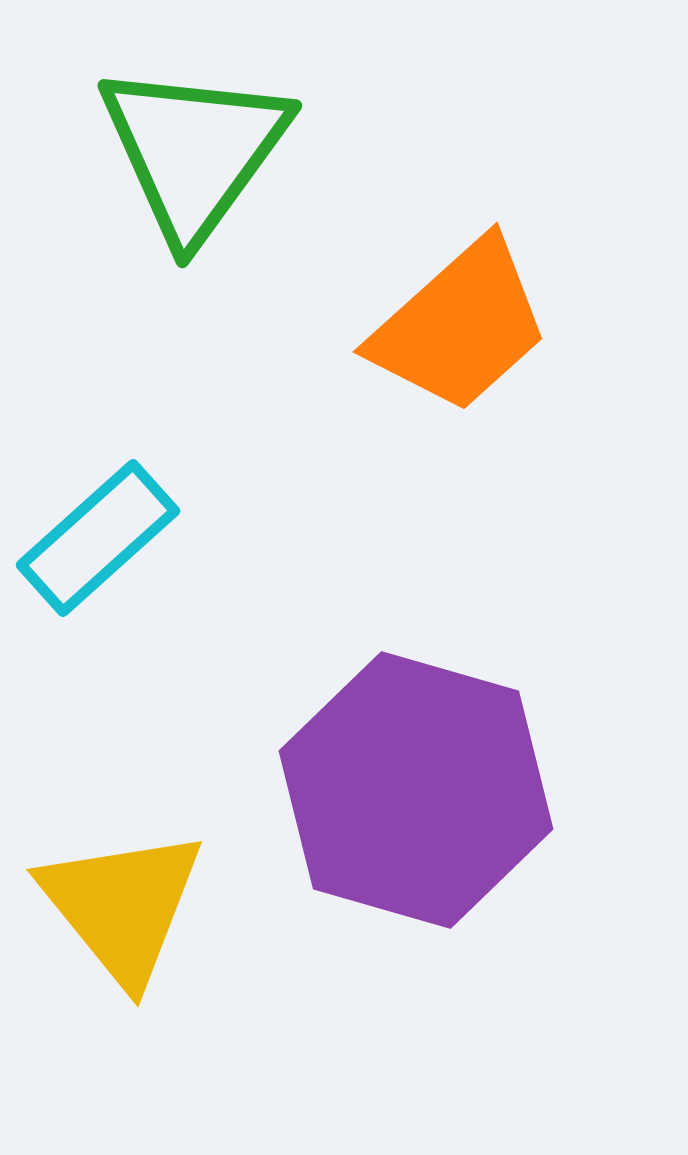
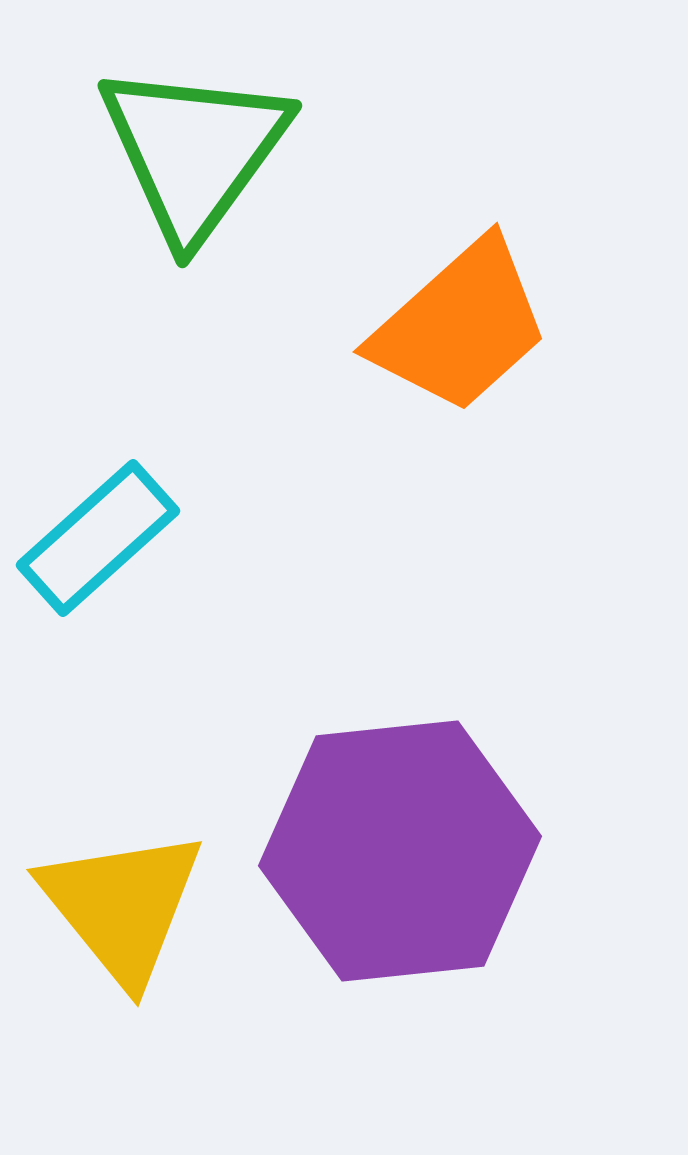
purple hexagon: moved 16 px left, 61 px down; rotated 22 degrees counterclockwise
